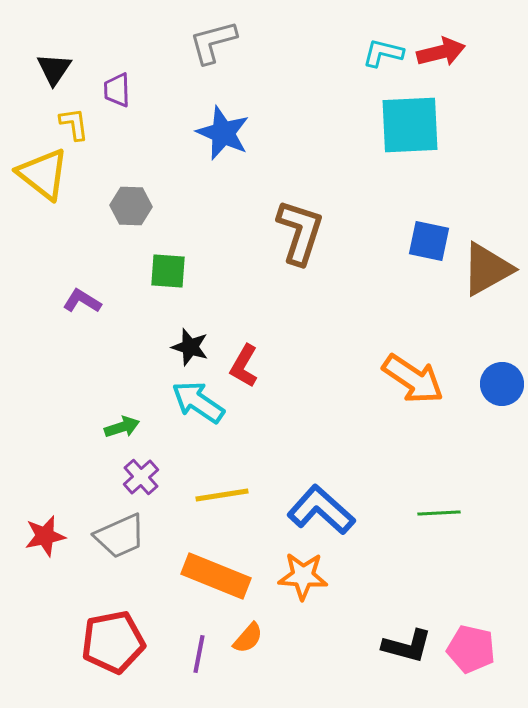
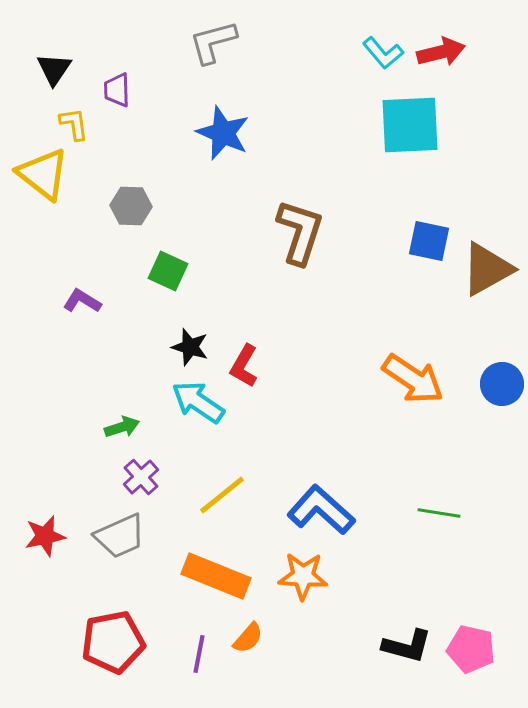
cyan L-shape: rotated 144 degrees counterclockwise
green square: rotated 21 degrees clockwise
yellow line: rotated 30 degrees counterclockwise
green line: rotated 12 degrees clockwise
